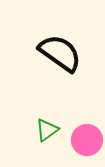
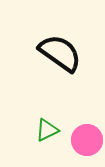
green triangle: rotated 10 degrees clockwise
